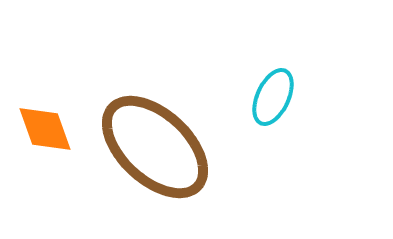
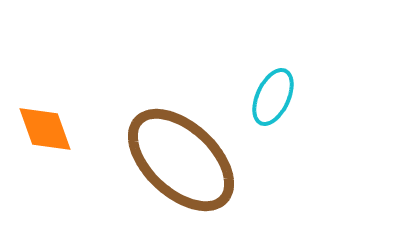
brown ellipse: moved 26 px right, 13 px down
